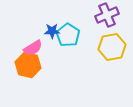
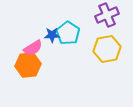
blue star: moved 4 px down
cyan pentagon: moved 2 px up
yellow hexagon: moved 5 px left, 2 px down
orange hexagon: rotated 20 degrees counterclockwise
